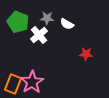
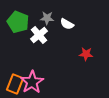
orange rectangle: moved 2 px right
